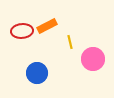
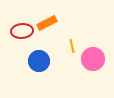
orange rectangle: moved 3 px up
yellow line: moved 2 px right, 4 px down
blue circle: moved 2 px right, 12 px up
